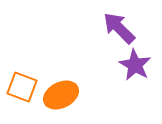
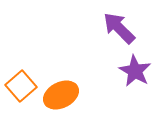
purple star: moved 6 px down
orange square: moved 1 px left, 1 px up; rotated 28 degrees clockwise
